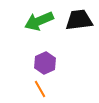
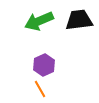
purple hexagon: moved 1 px left, 2 px down
